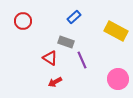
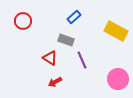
gray rectangle: moved 2 px up
